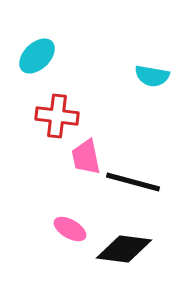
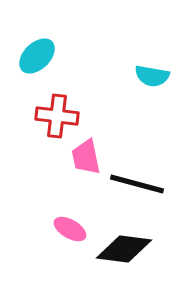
black line: moved 4 px right, 2 px down
